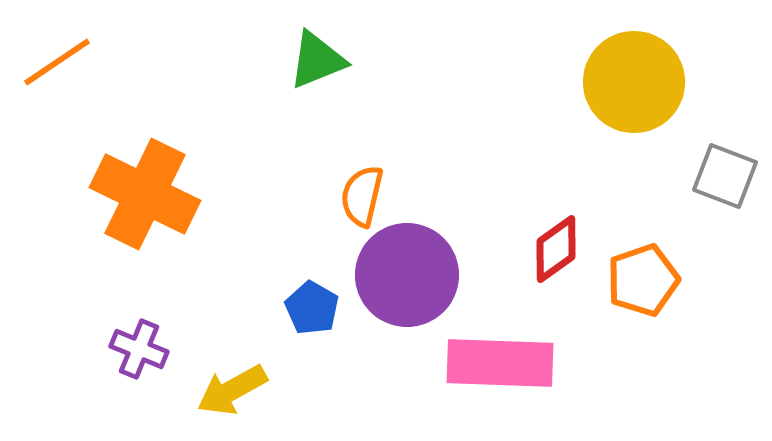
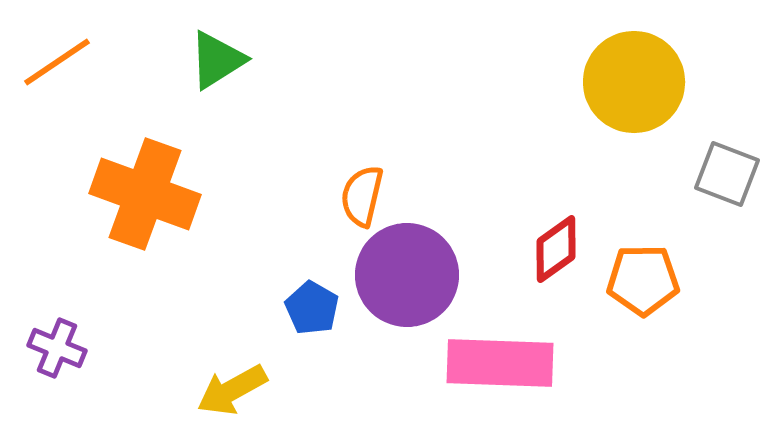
green triangle: moved 100 px left; rotated 10 degrees counterclockwise
gray square: moved 2 px right, 2 px up
orange cross: rotated 6 degrees counterclockwise
orange pentagon: rotated 18 degrees clockwise
purple cross: moved 82 px left, 1 px up
